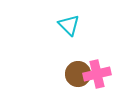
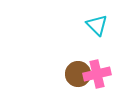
cyan triangle: moved 28 px right
